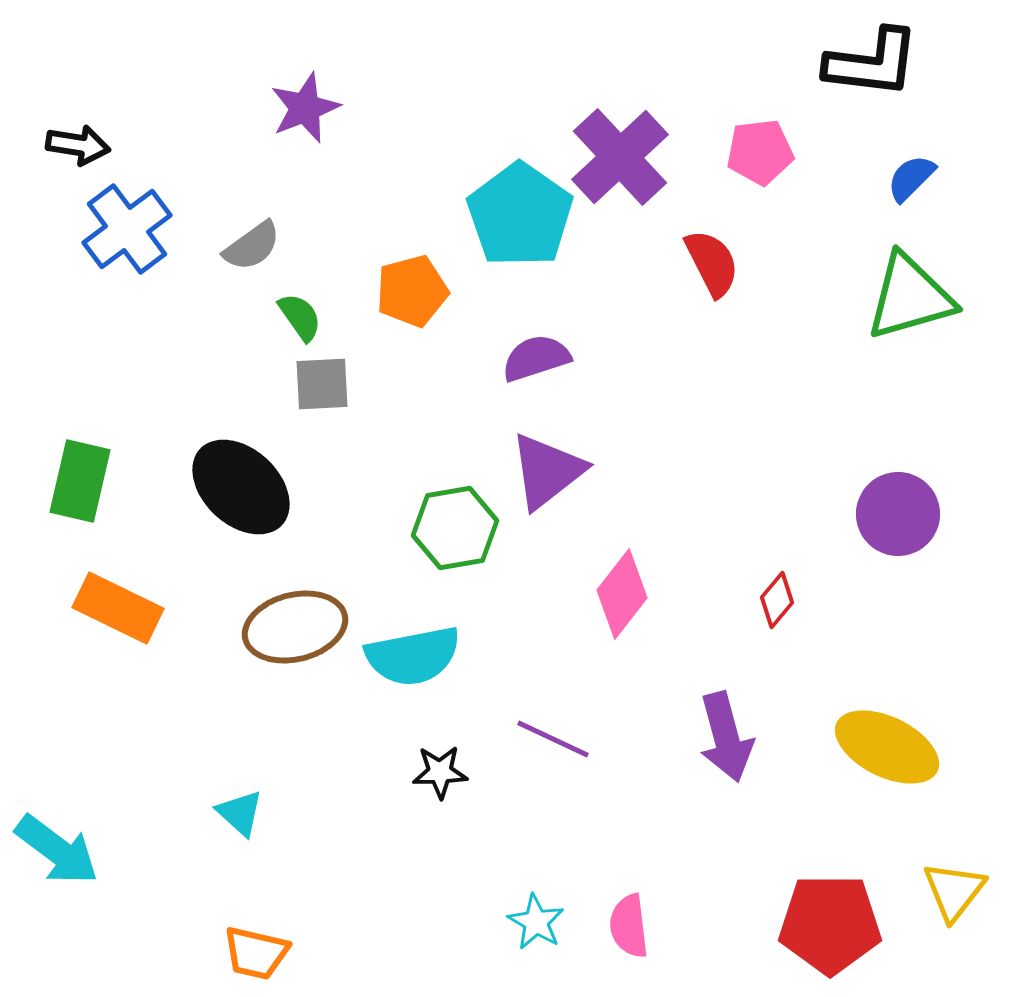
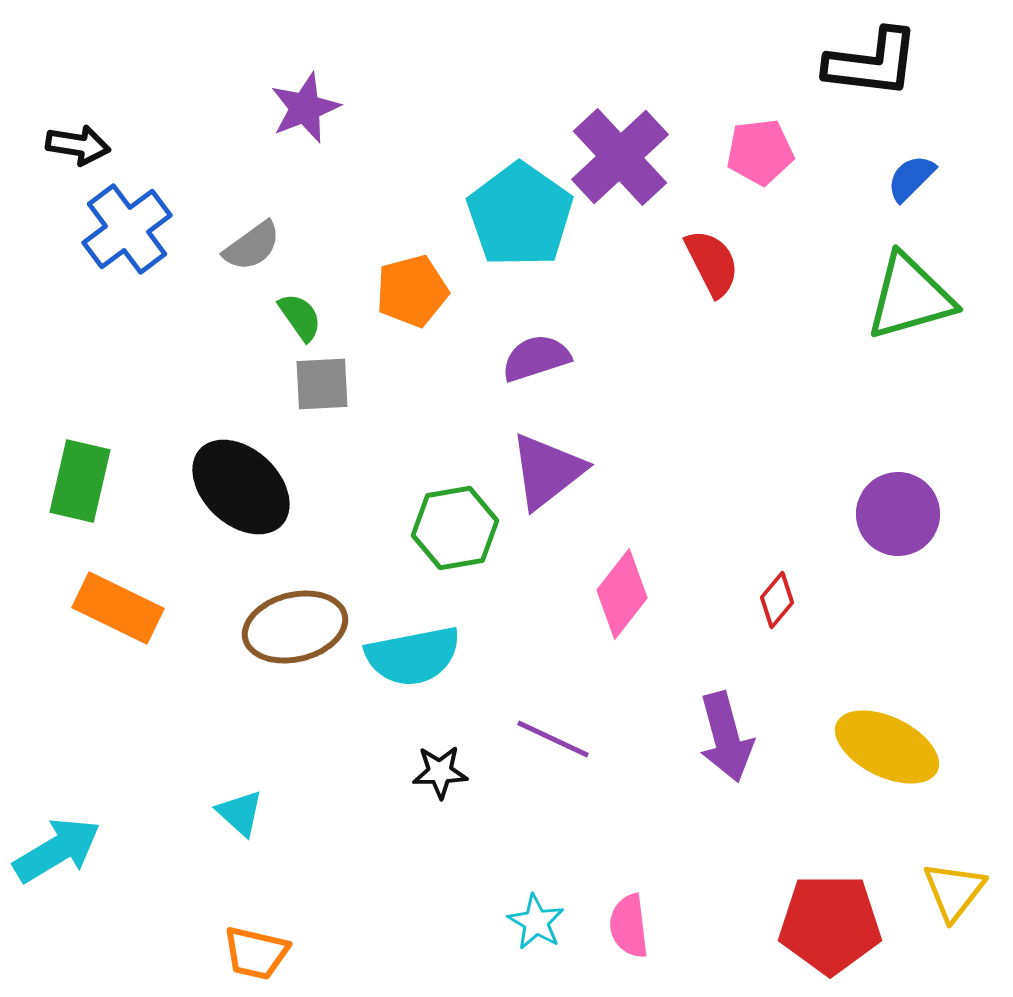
cyan arrow: rotated 68 degrees counterclockwise
